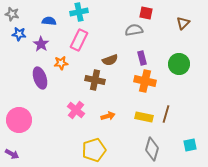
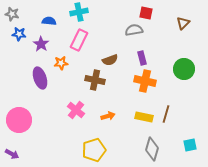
green circle: moved 5 px right, 5 px down
